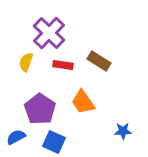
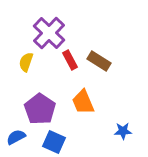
red rectangle: moved 7 px right, 5 px up; rotated 54 degrees clockwise
orange trapezoid: rotated 12 degrees clockwise
